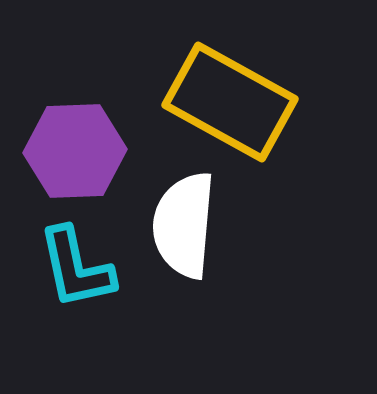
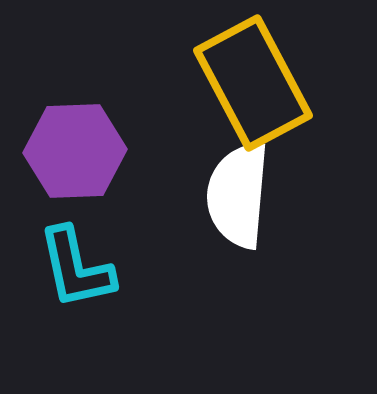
yellow rectangle: moved 23 px right, 19 px up; rotated 33 degrees clockwise
white semicircle: moved 54 px right, 30 px up
